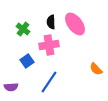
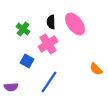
pink cross: moved 1 px left, 1 px up; rotated 24 degrees counterclockwise
blue square: rotated 24 degrees counterclockwise
